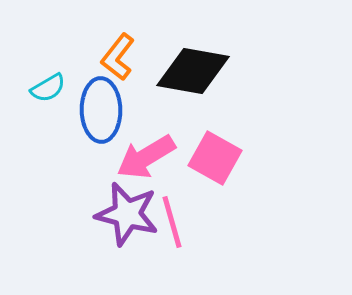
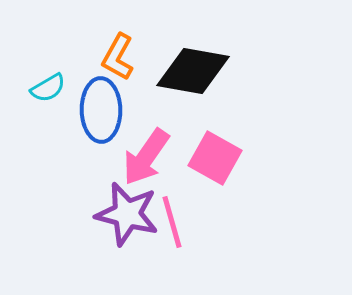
orange L-shape: rotated 9 degrees counterclockwise
pink arrow: rotated 24 degrees counterclockwise
